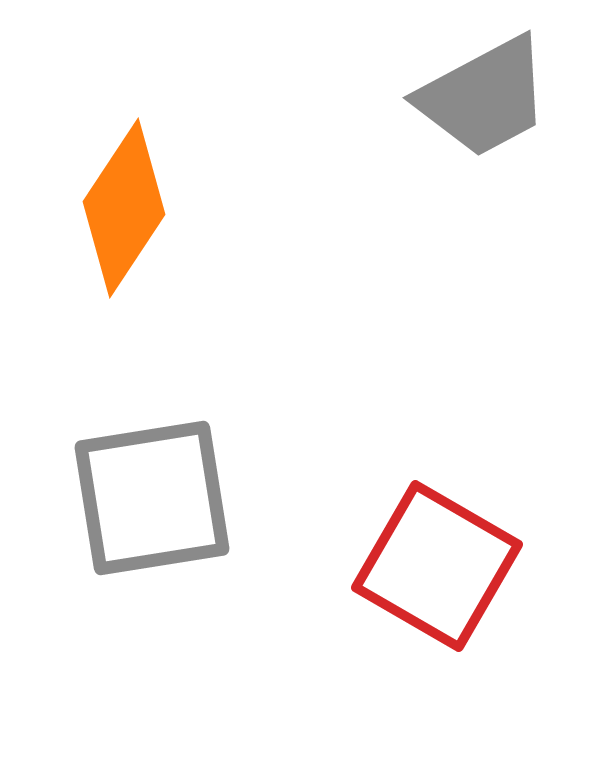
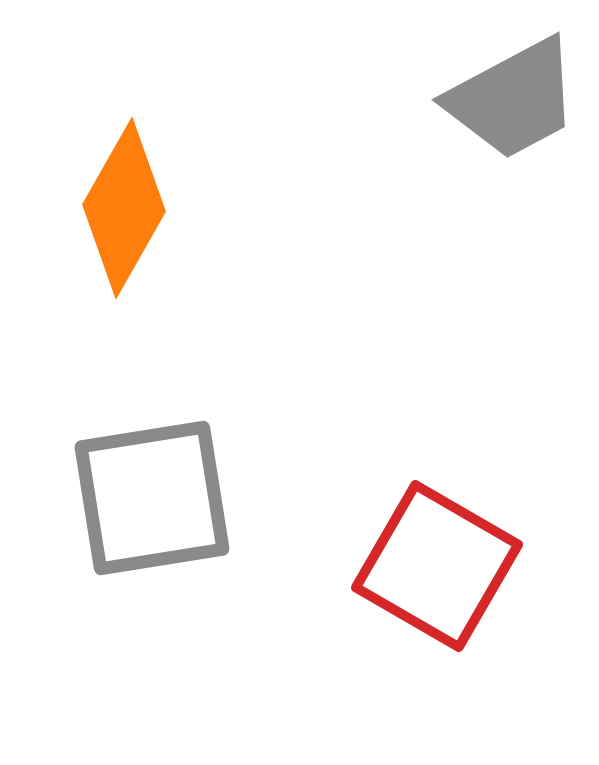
gray trapezoid: moved 29 px right, 2 px down
orange diamond: rotated 4 degrees counterclockwise
